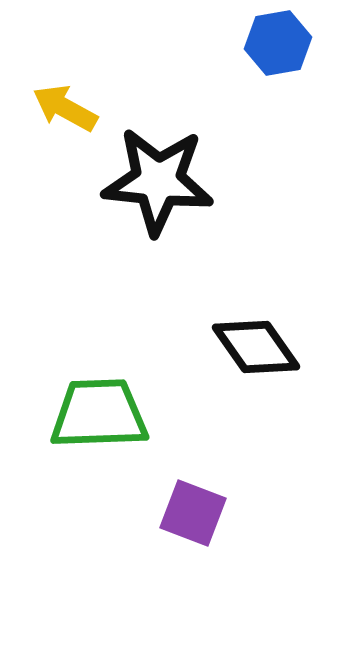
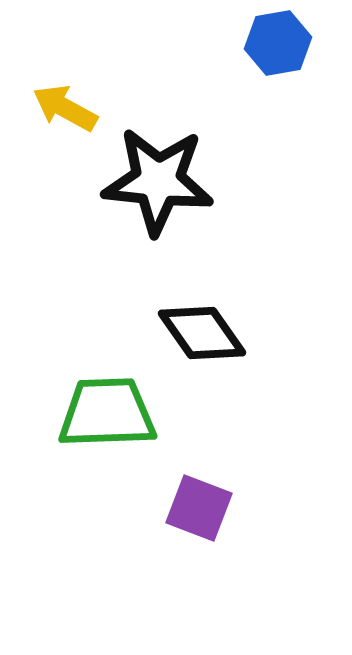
black diamond: moved 54 px left, 14 px up
green trapezoid: moved 8 px right, 1 px up
purple square: moved 6 px right, 5 px up
